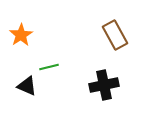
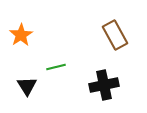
green line: moved 7 px right
black triangle: rotated 35 degrees clockwise
